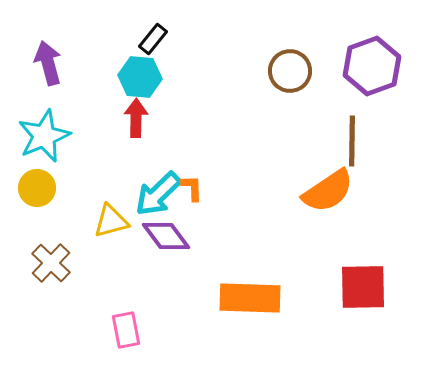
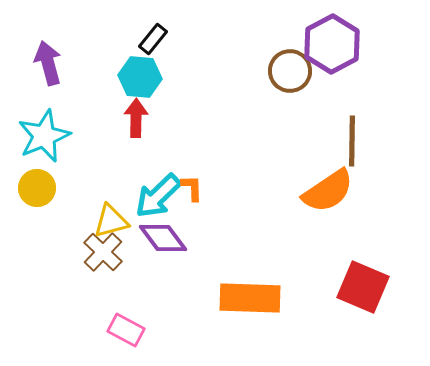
purple hexagon: moved 40 px left, 22 px up; rotated 8 degrees counterclockwise
cyan arrow: moved 2 px down
purple diamond: moved 3 px left, 2 px down
brown cross: moved 52 px right, 11 px up
red square: rotated 24 degrees clockwise
pink rectangle: rotated 51 degrees counterclockwise
